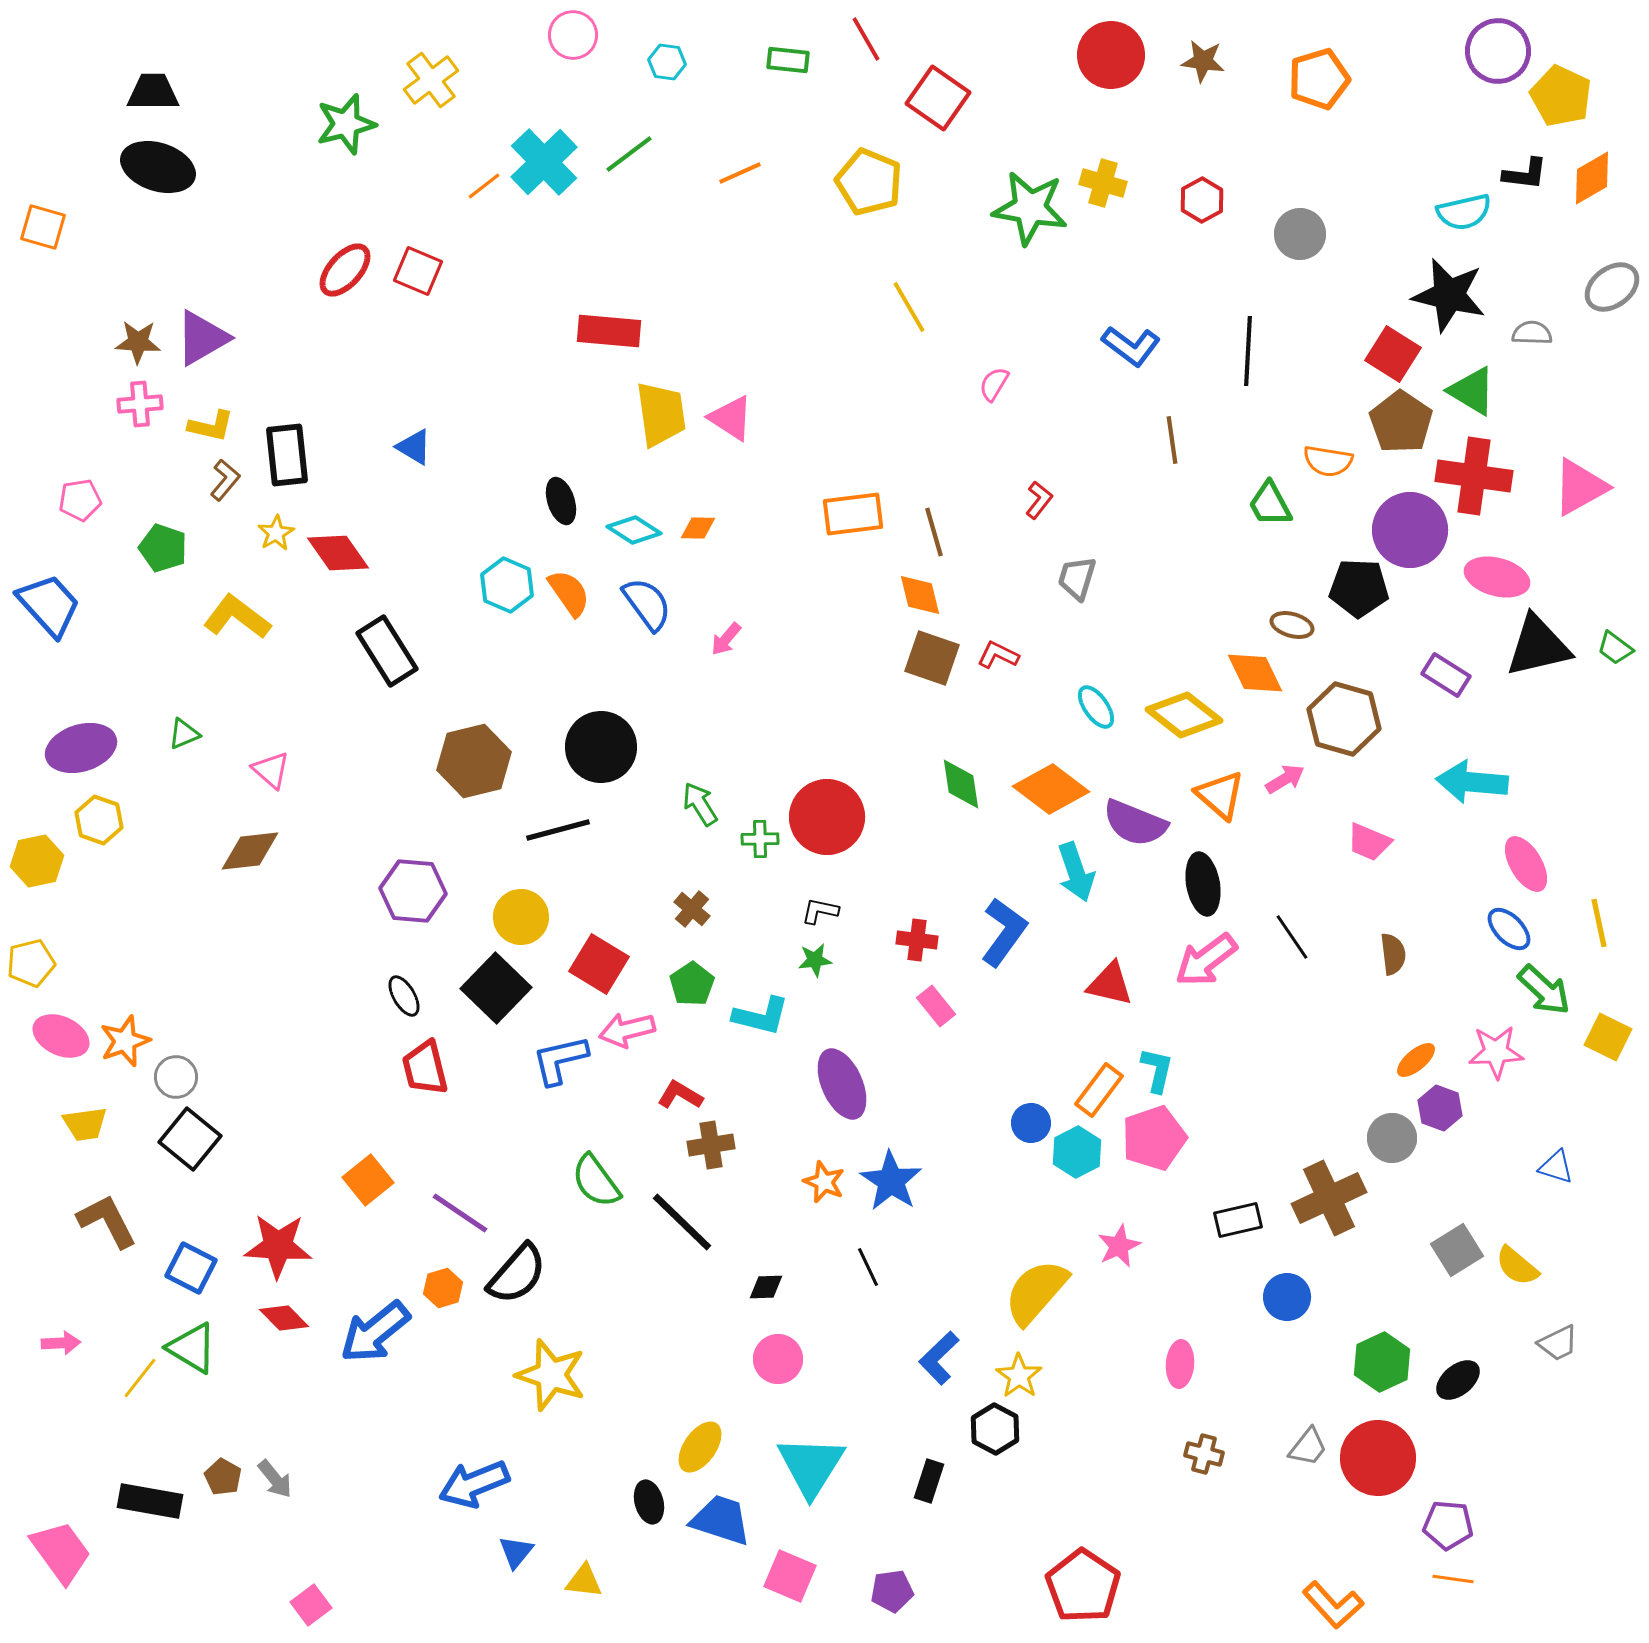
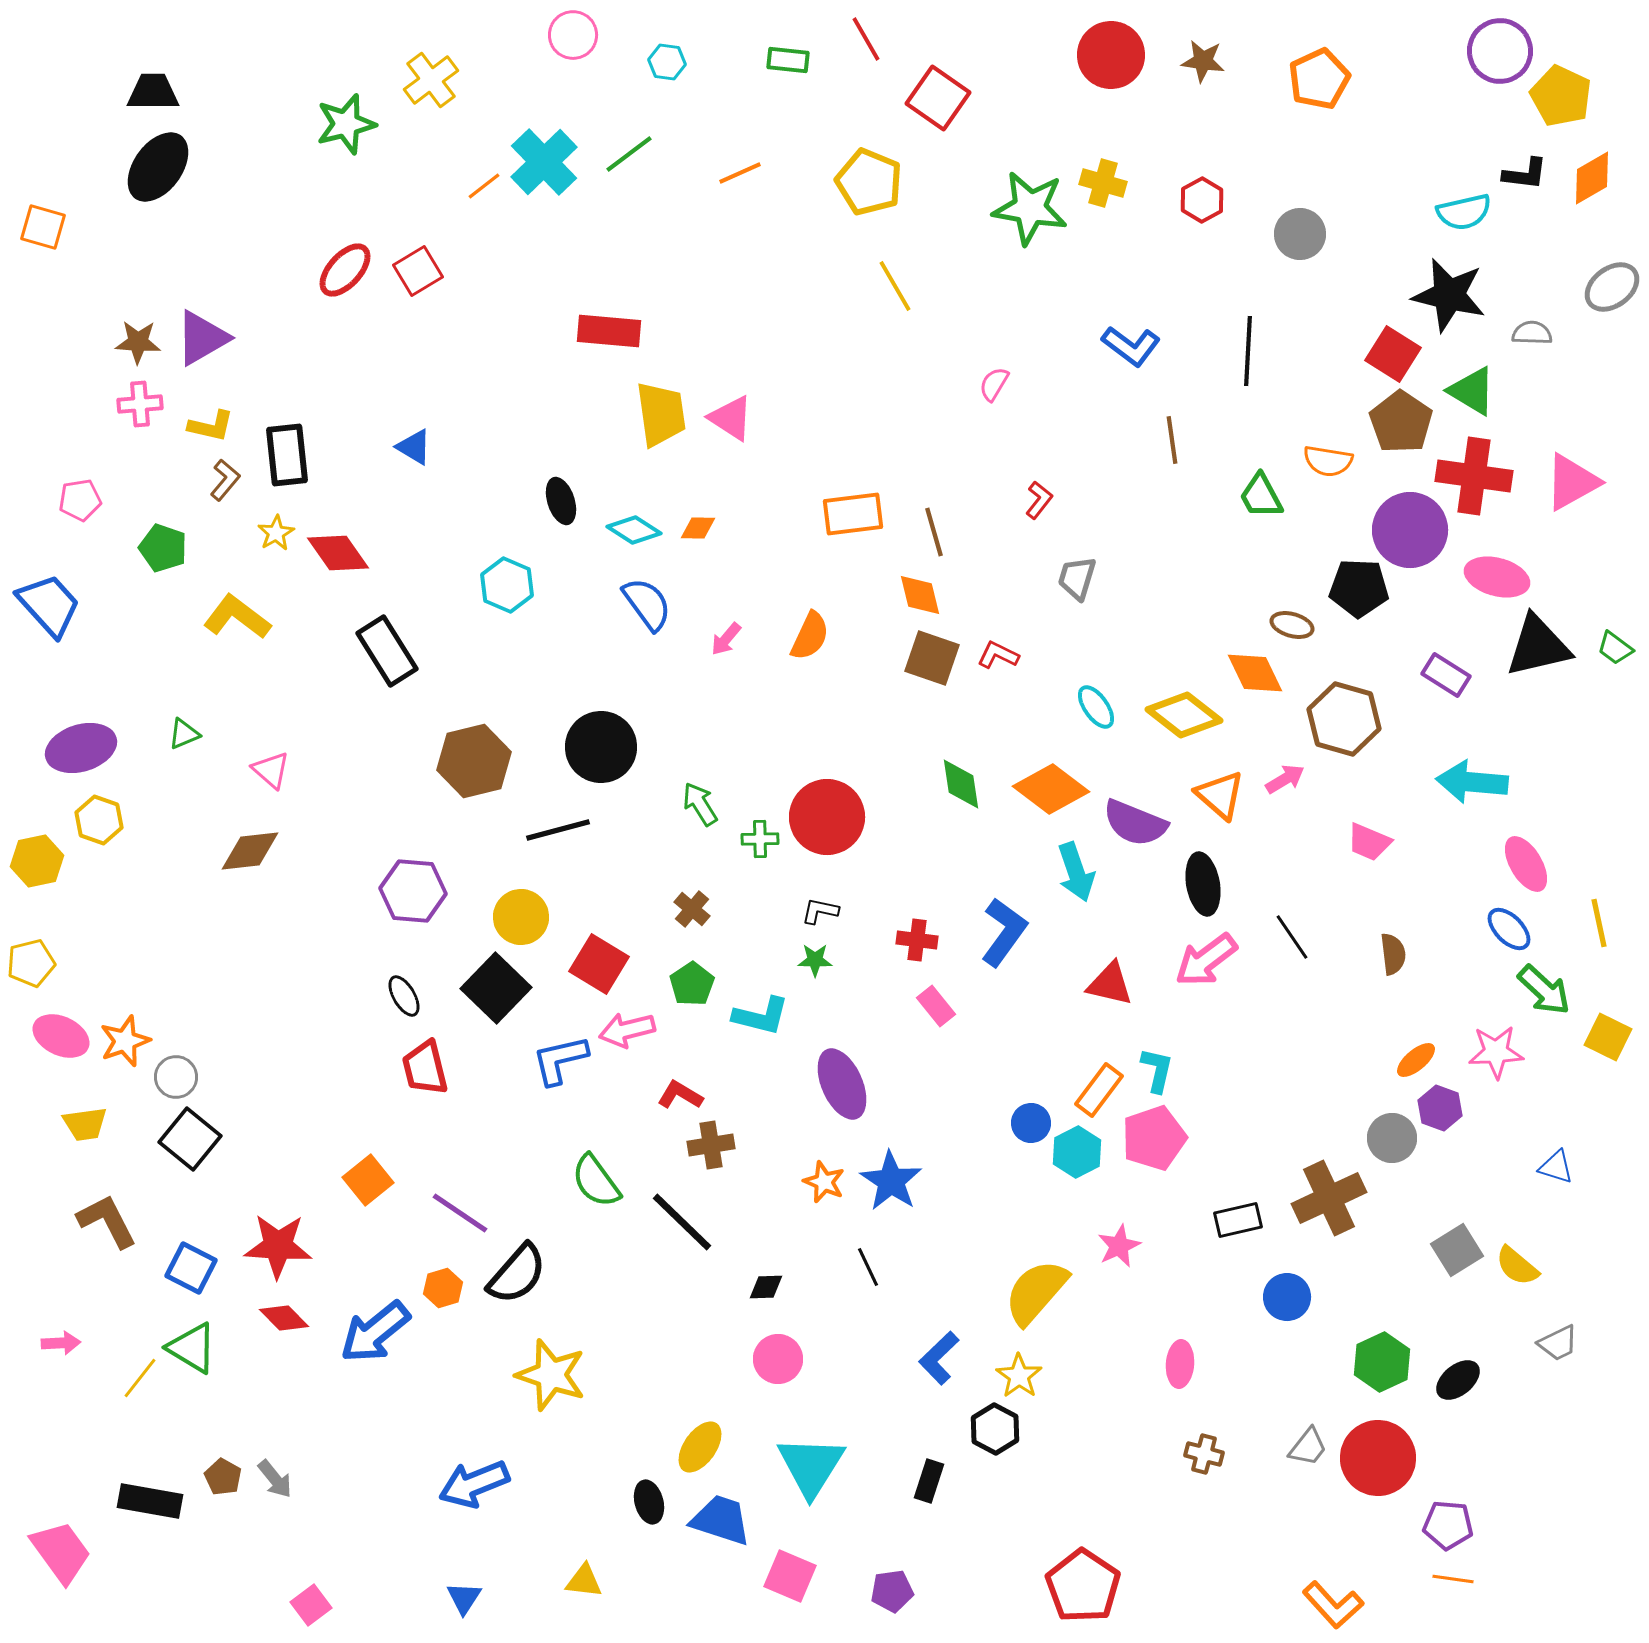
purple circle at (1498, 51): moved 2 px right
orange pentagon at (1319, 79): rotated 8 degrees counterclockwise
black ellipse at (158, 167): rotated 72 degrees counterclockwise
red square at (418, 271): rotated 36 degrees clockwise
yellow line at (909, 307): moved 14 px left, 21 px up
pink triangle at (1580, 487): moved 8 px left, 5 px up
green trapezoid at (1270, 504): moved 9 px left, 8 px up
orange semicircle at (569, 593): moved 241 px right, 43 px down; rotated 60 degrees clockwise
green star at (815, 960): rotated 8 degrees clockwise
blue triangle at (516, 1552): moved 52 px left, 46 px down; rotated 6 degrees counterclockwise
